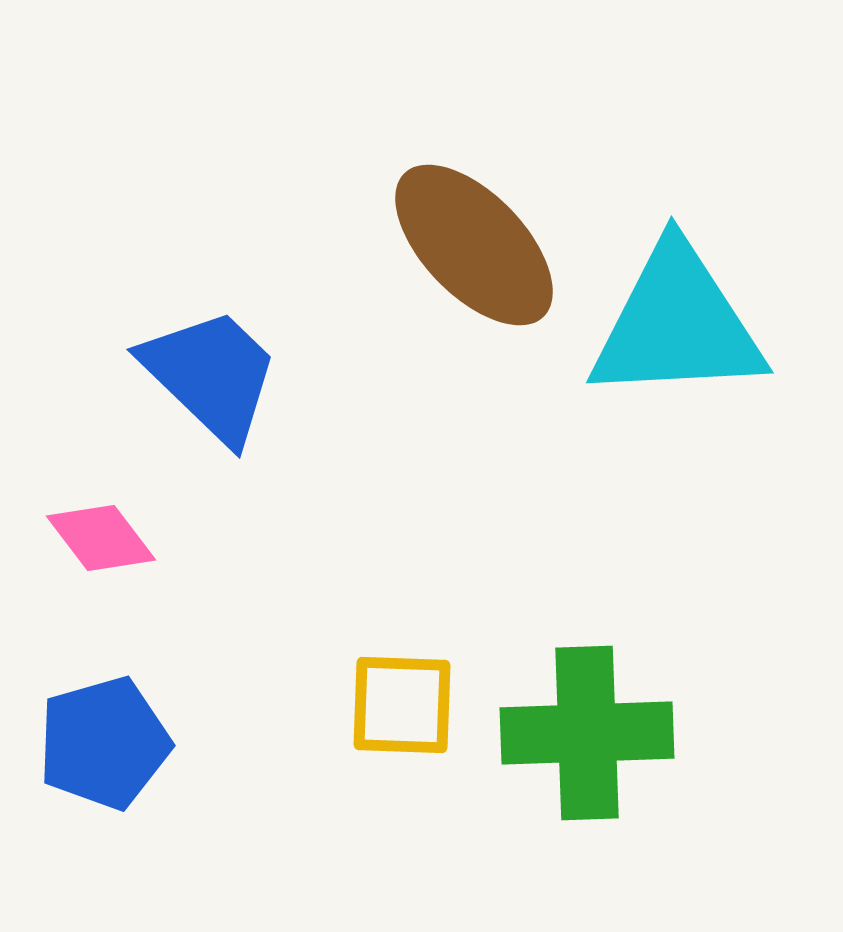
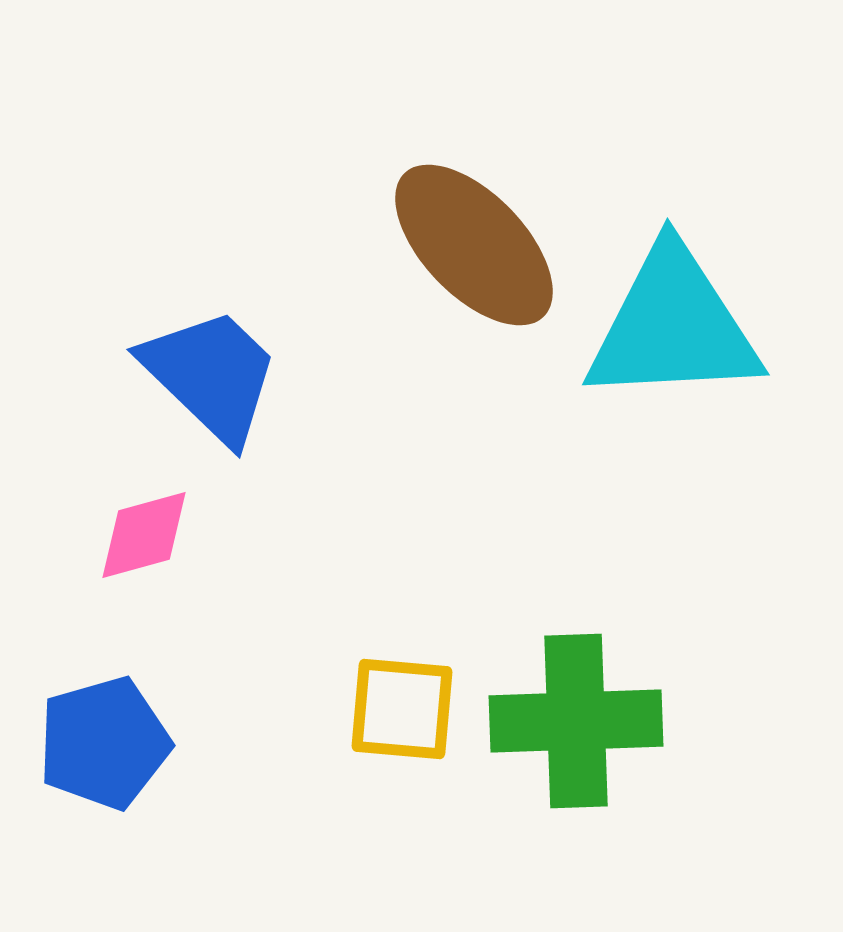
cyan triangle: moved 4 px left, 2 px down
pink diamond: moved 43 px right, 3 px up; rotated 68 degrees counterclockwise
yellow square: moved 4 px down; rotated 3 degrees clockwise
green cross: moved 11 px left, 12 px up
